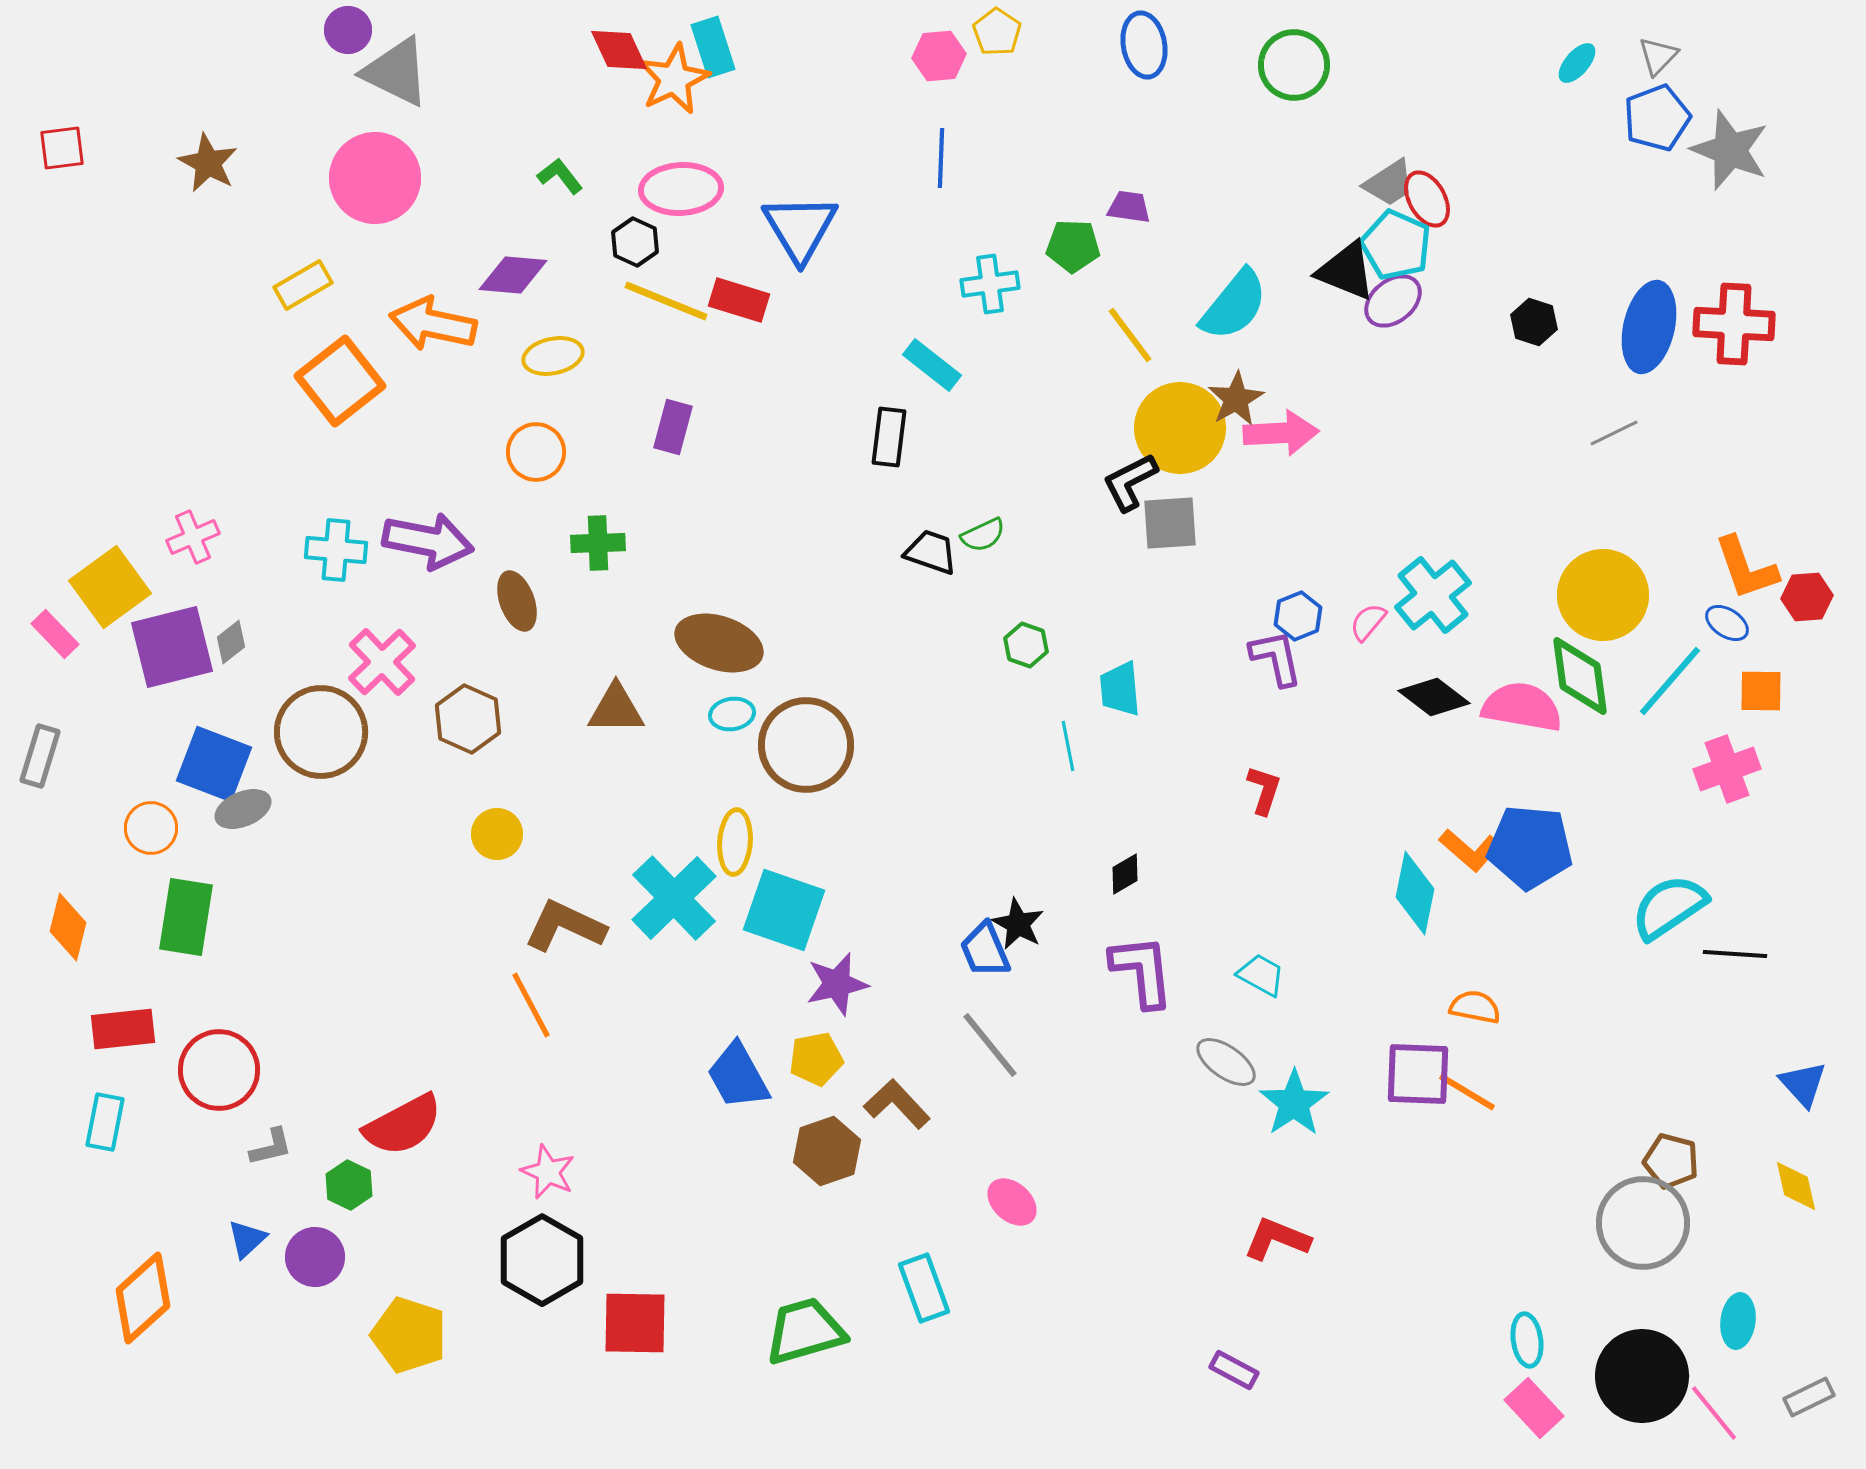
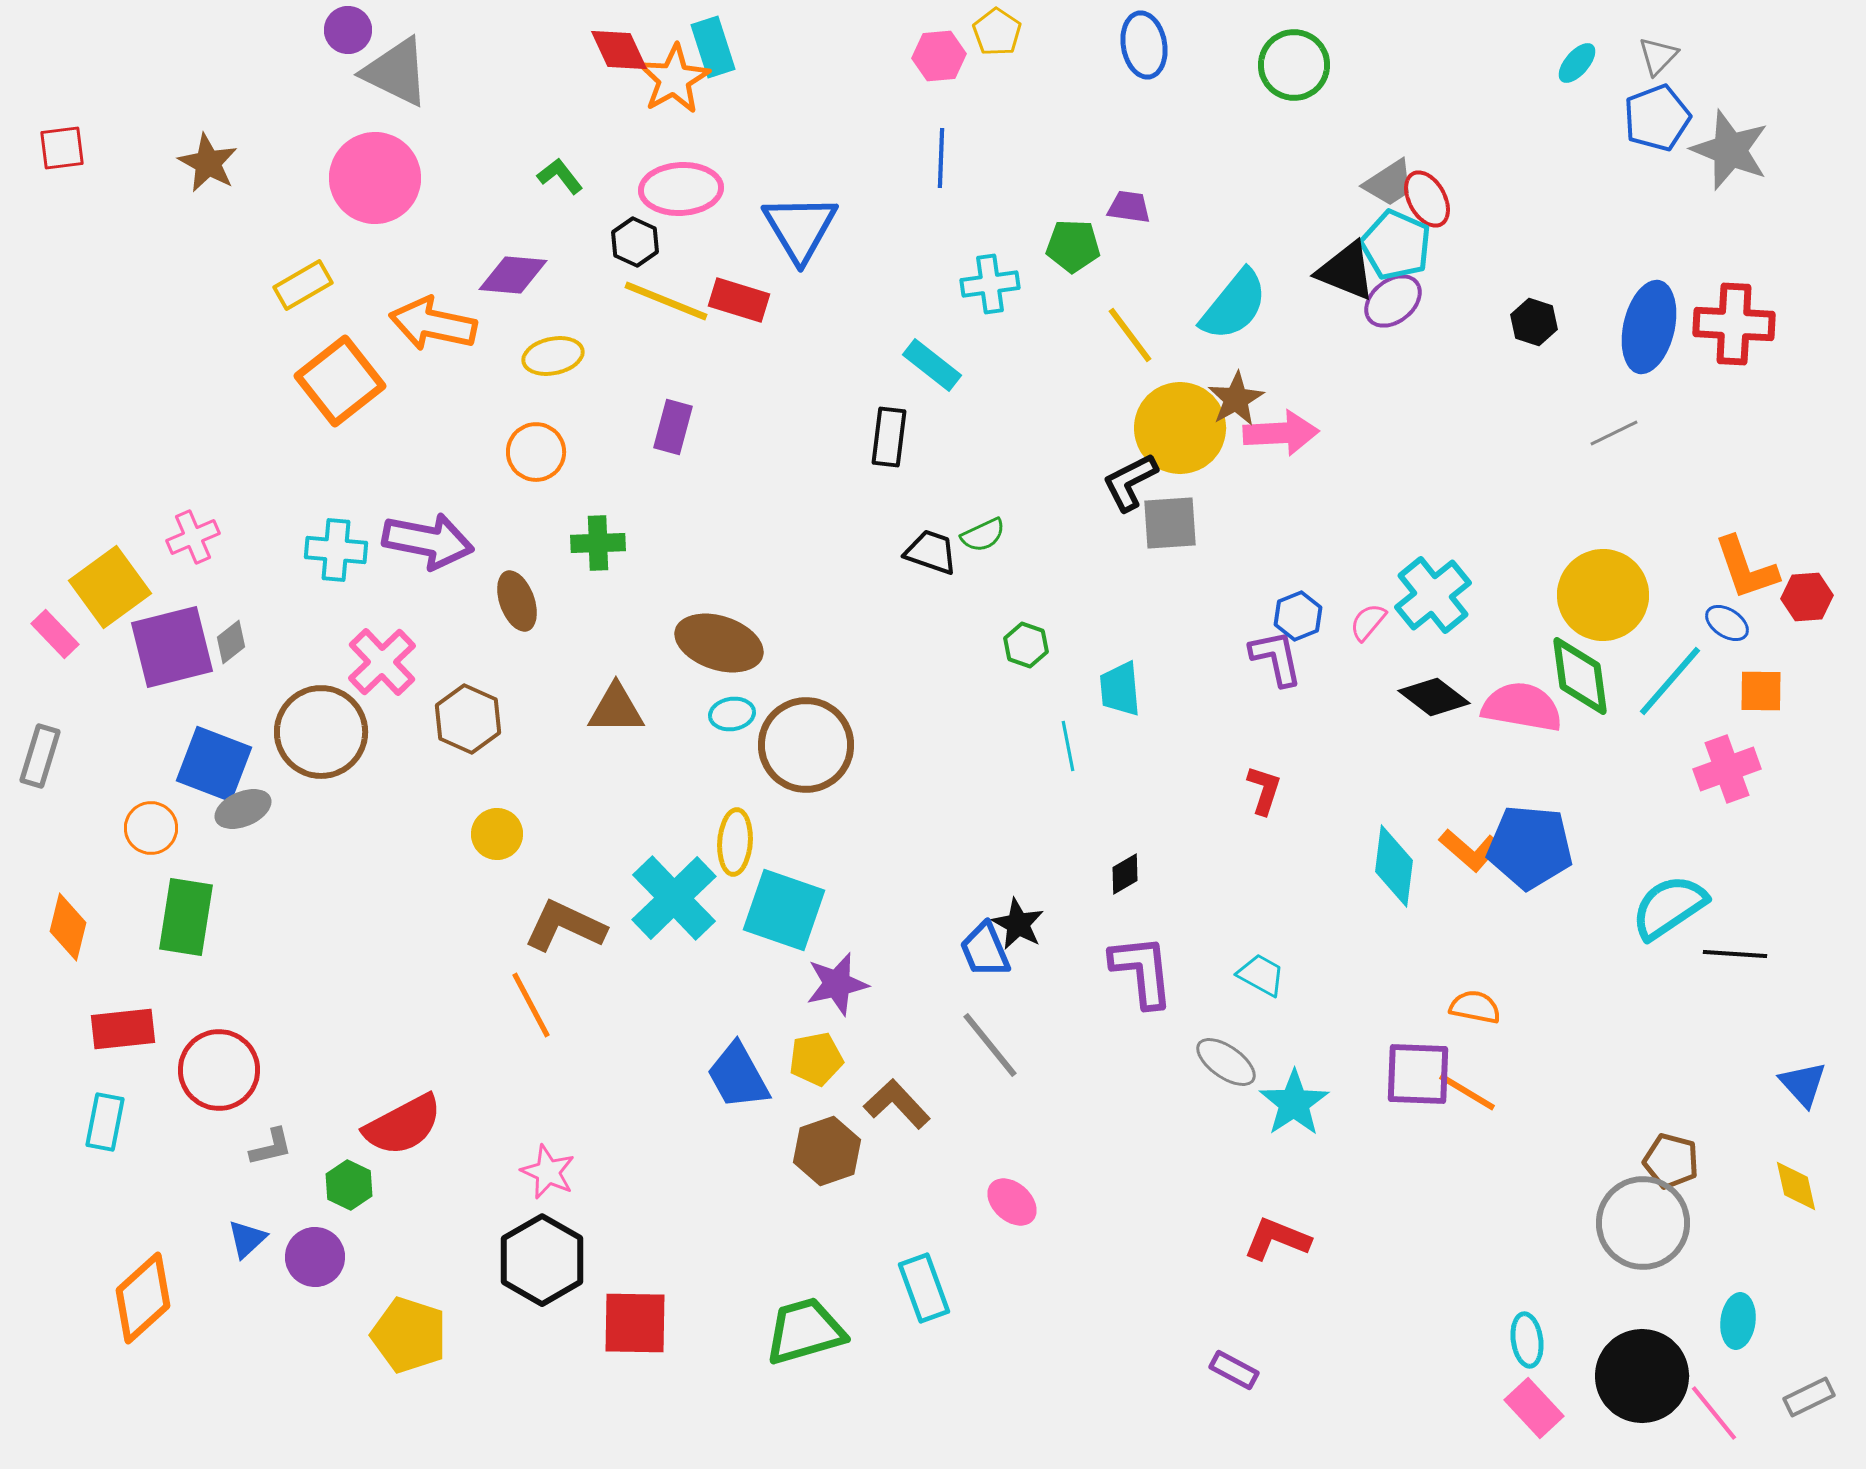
orange star at (674, 79): rotated 4 degrees counterclockwise
cyan diamond at (1415, 893): moved 21 px left, 27 px up; rotated 4 degrees counterclockwise
